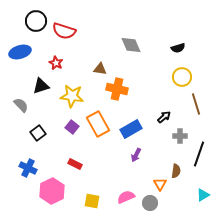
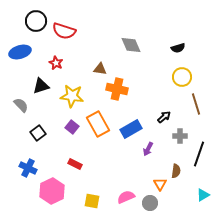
purple arrow: moved 12 px right, 6 px up
